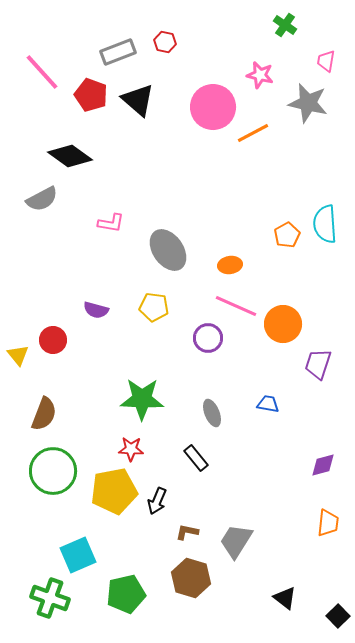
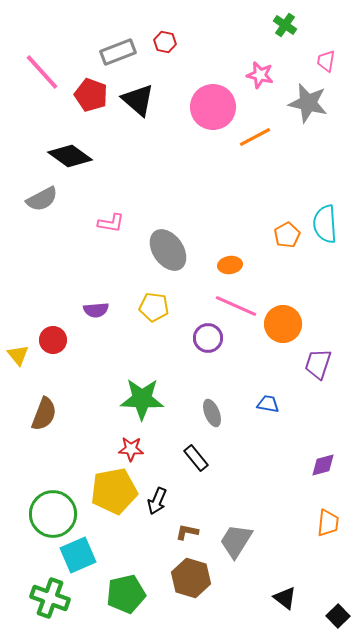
orange line at (253, 133): moved 2 px right, 4 px down
purple semicircle at (96, 310): rotated 20 degrees counterclockwise
green circle at (53, 471): moved 43 px down
